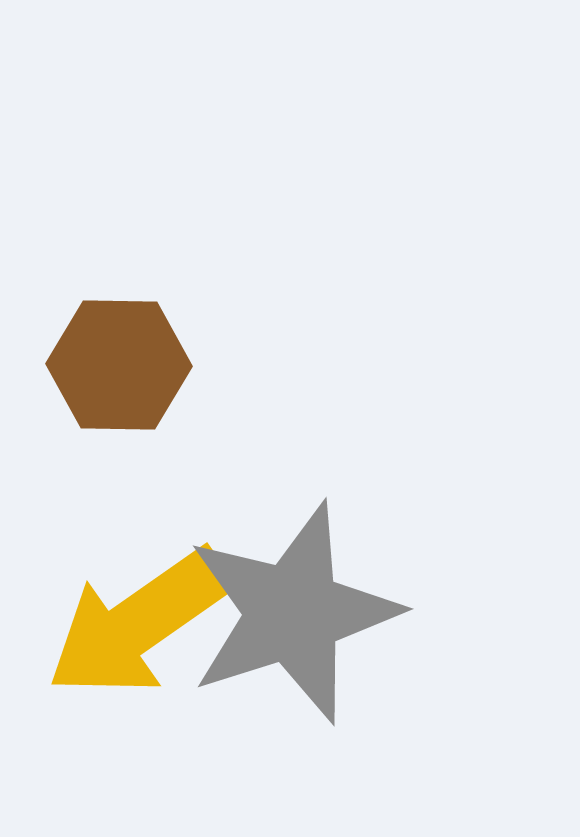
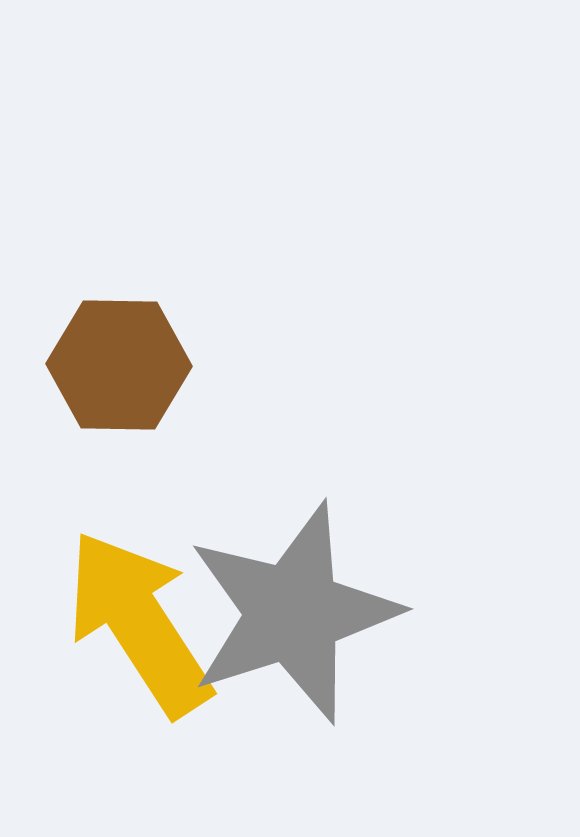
yellow arrow: rotated 92 degrees clockwise
